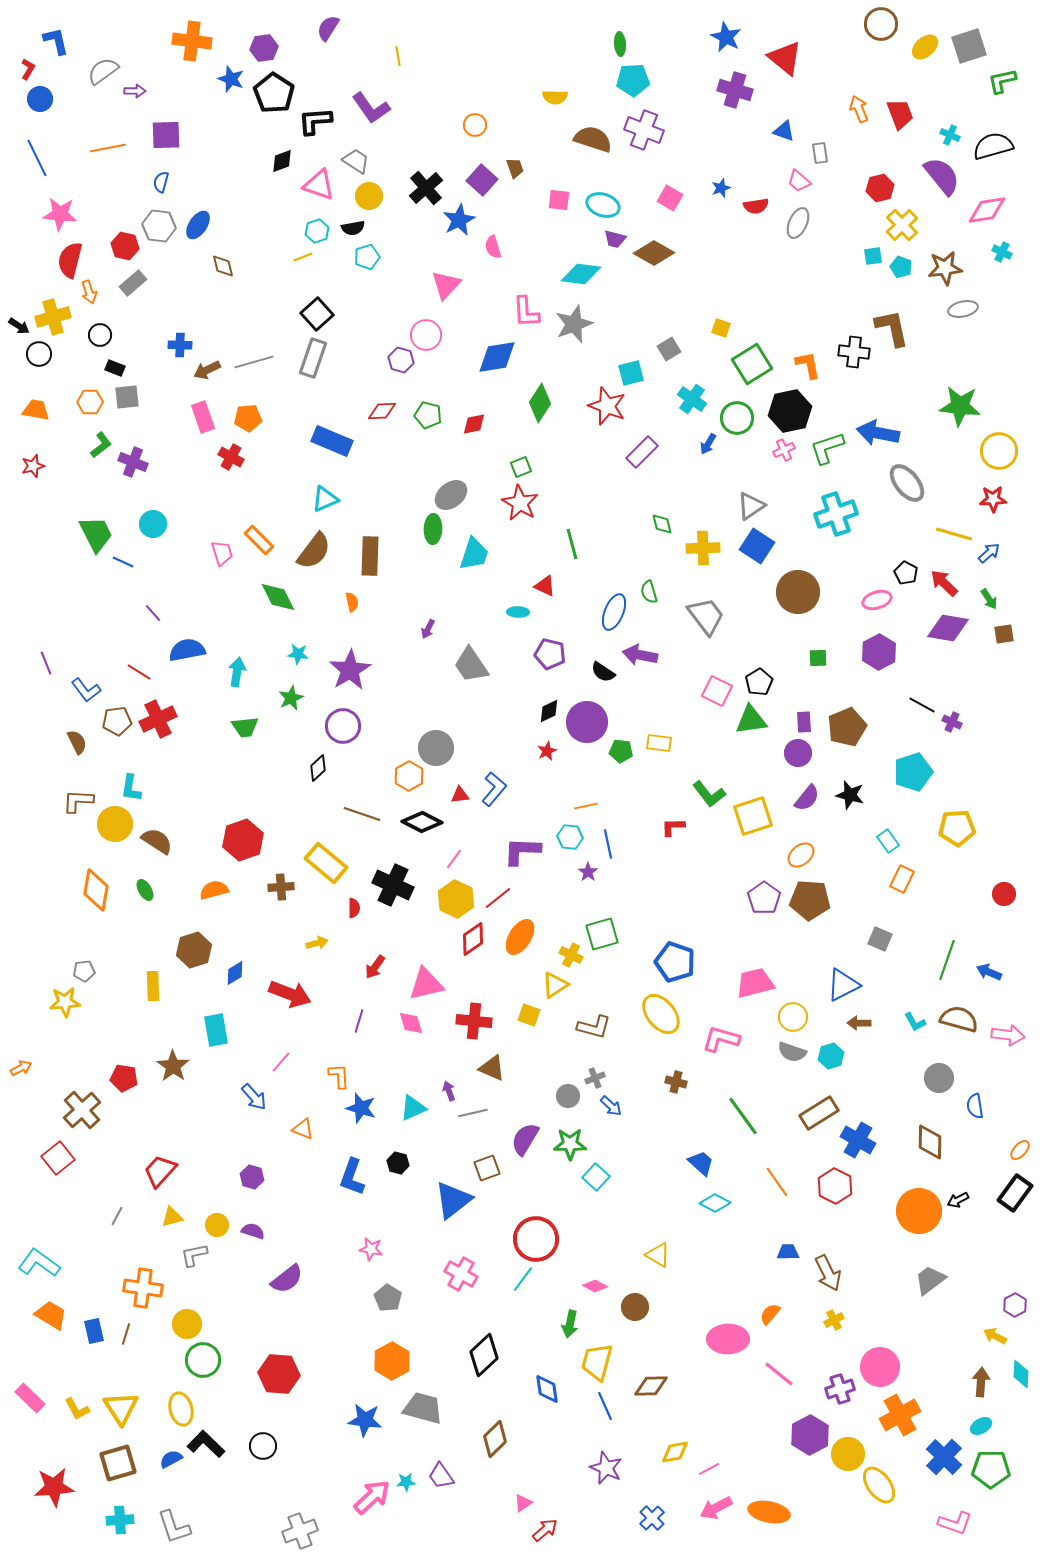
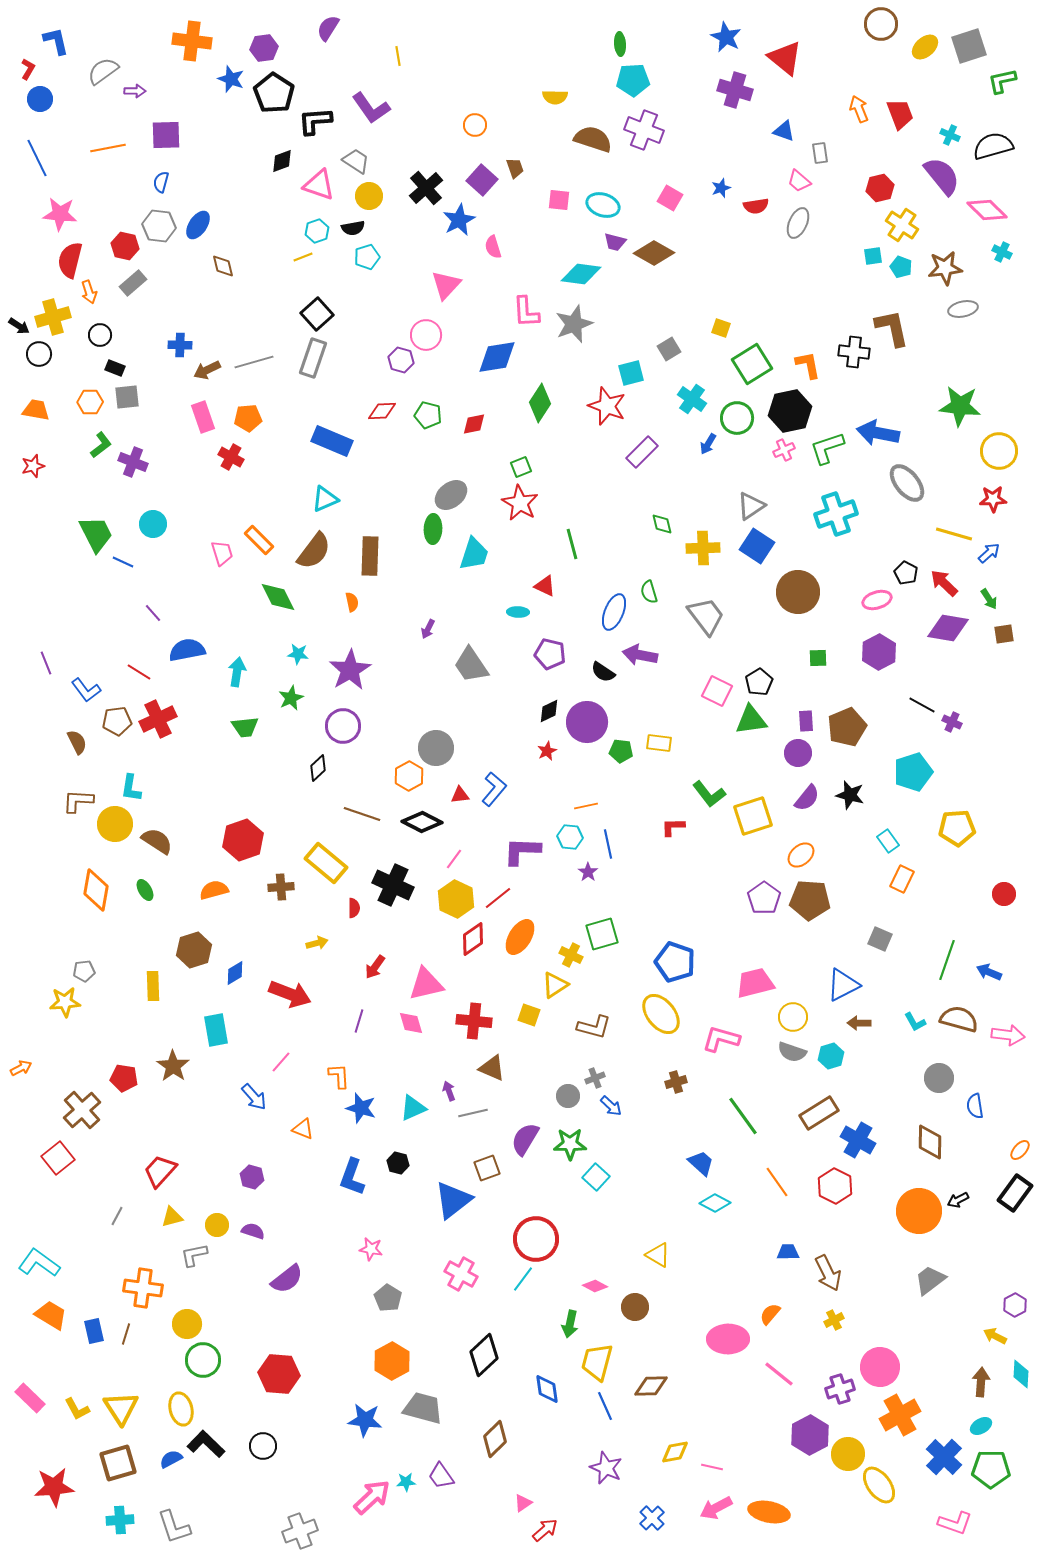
pink diamond at (987, 210): rotated 54 degrees clockwise
yellow cross at (902, 225): rotated 12 degrees counterclockwise
purple trapezoid at (615, 239): moved 3 px down
purple rectangle at (804, 722): moved 2 px right, 1 px up
brown cross at (676, 1082): rotated 30 degrees counterclockwise
pink line at (709, 1469): moved 3 px right, 2 px up; rotated 40 degrees clockwise
